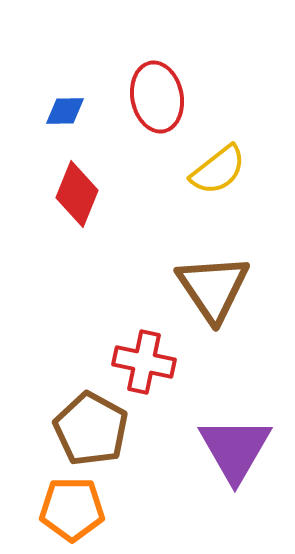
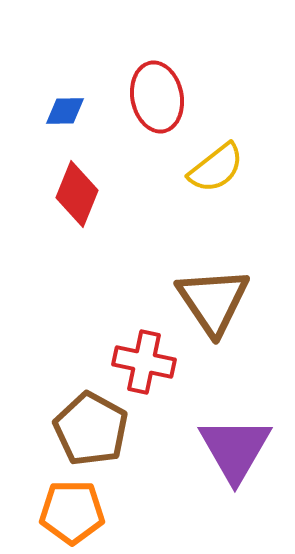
yellow semicircle: moved 2 px left, 2 px up
brown triangle: moved 13 px down
orange pentagon: moved 3 px down
